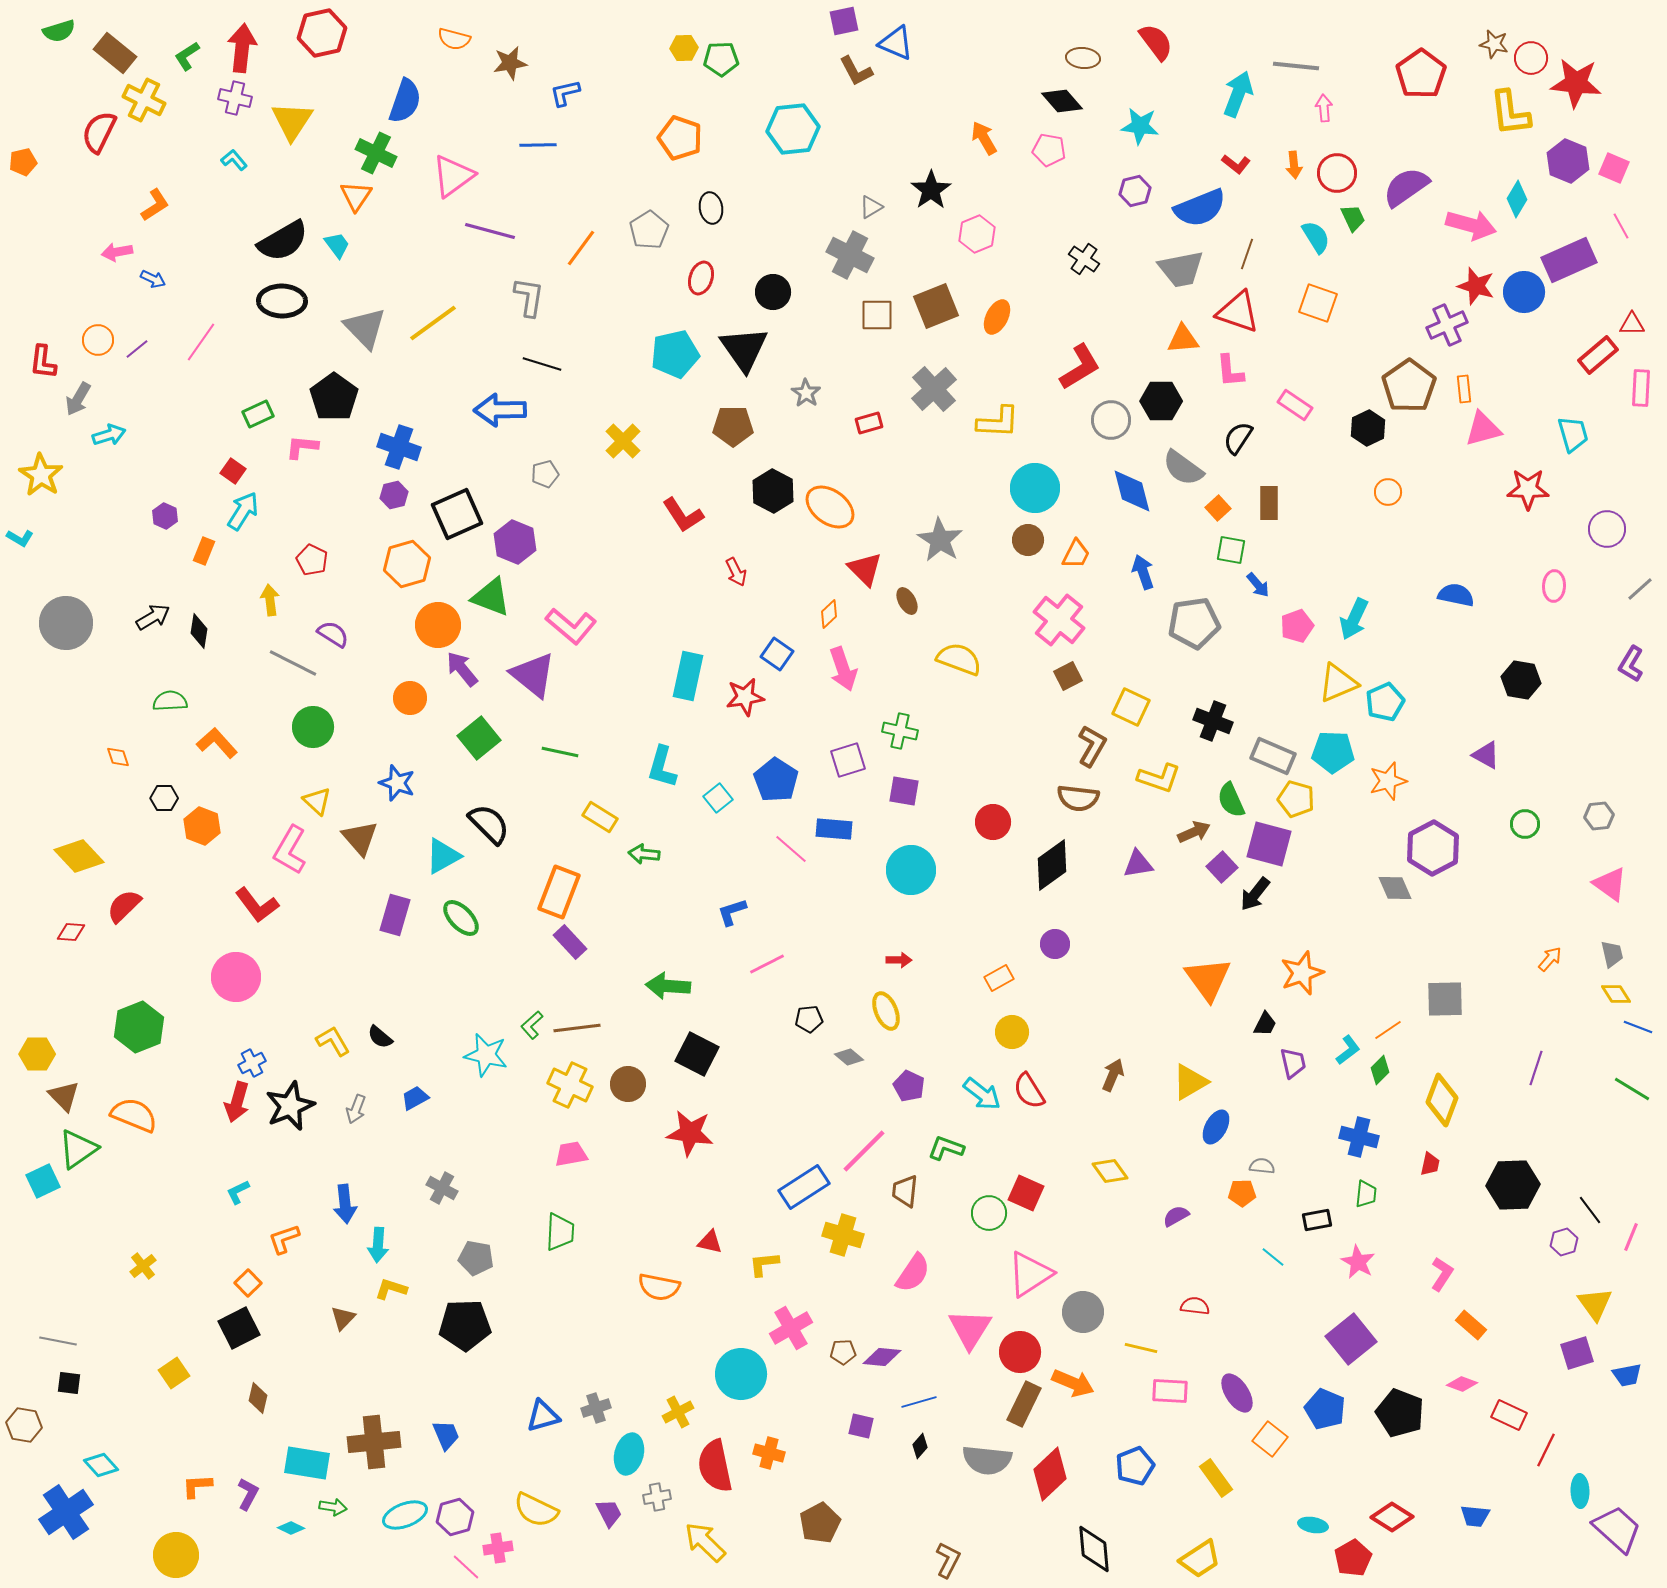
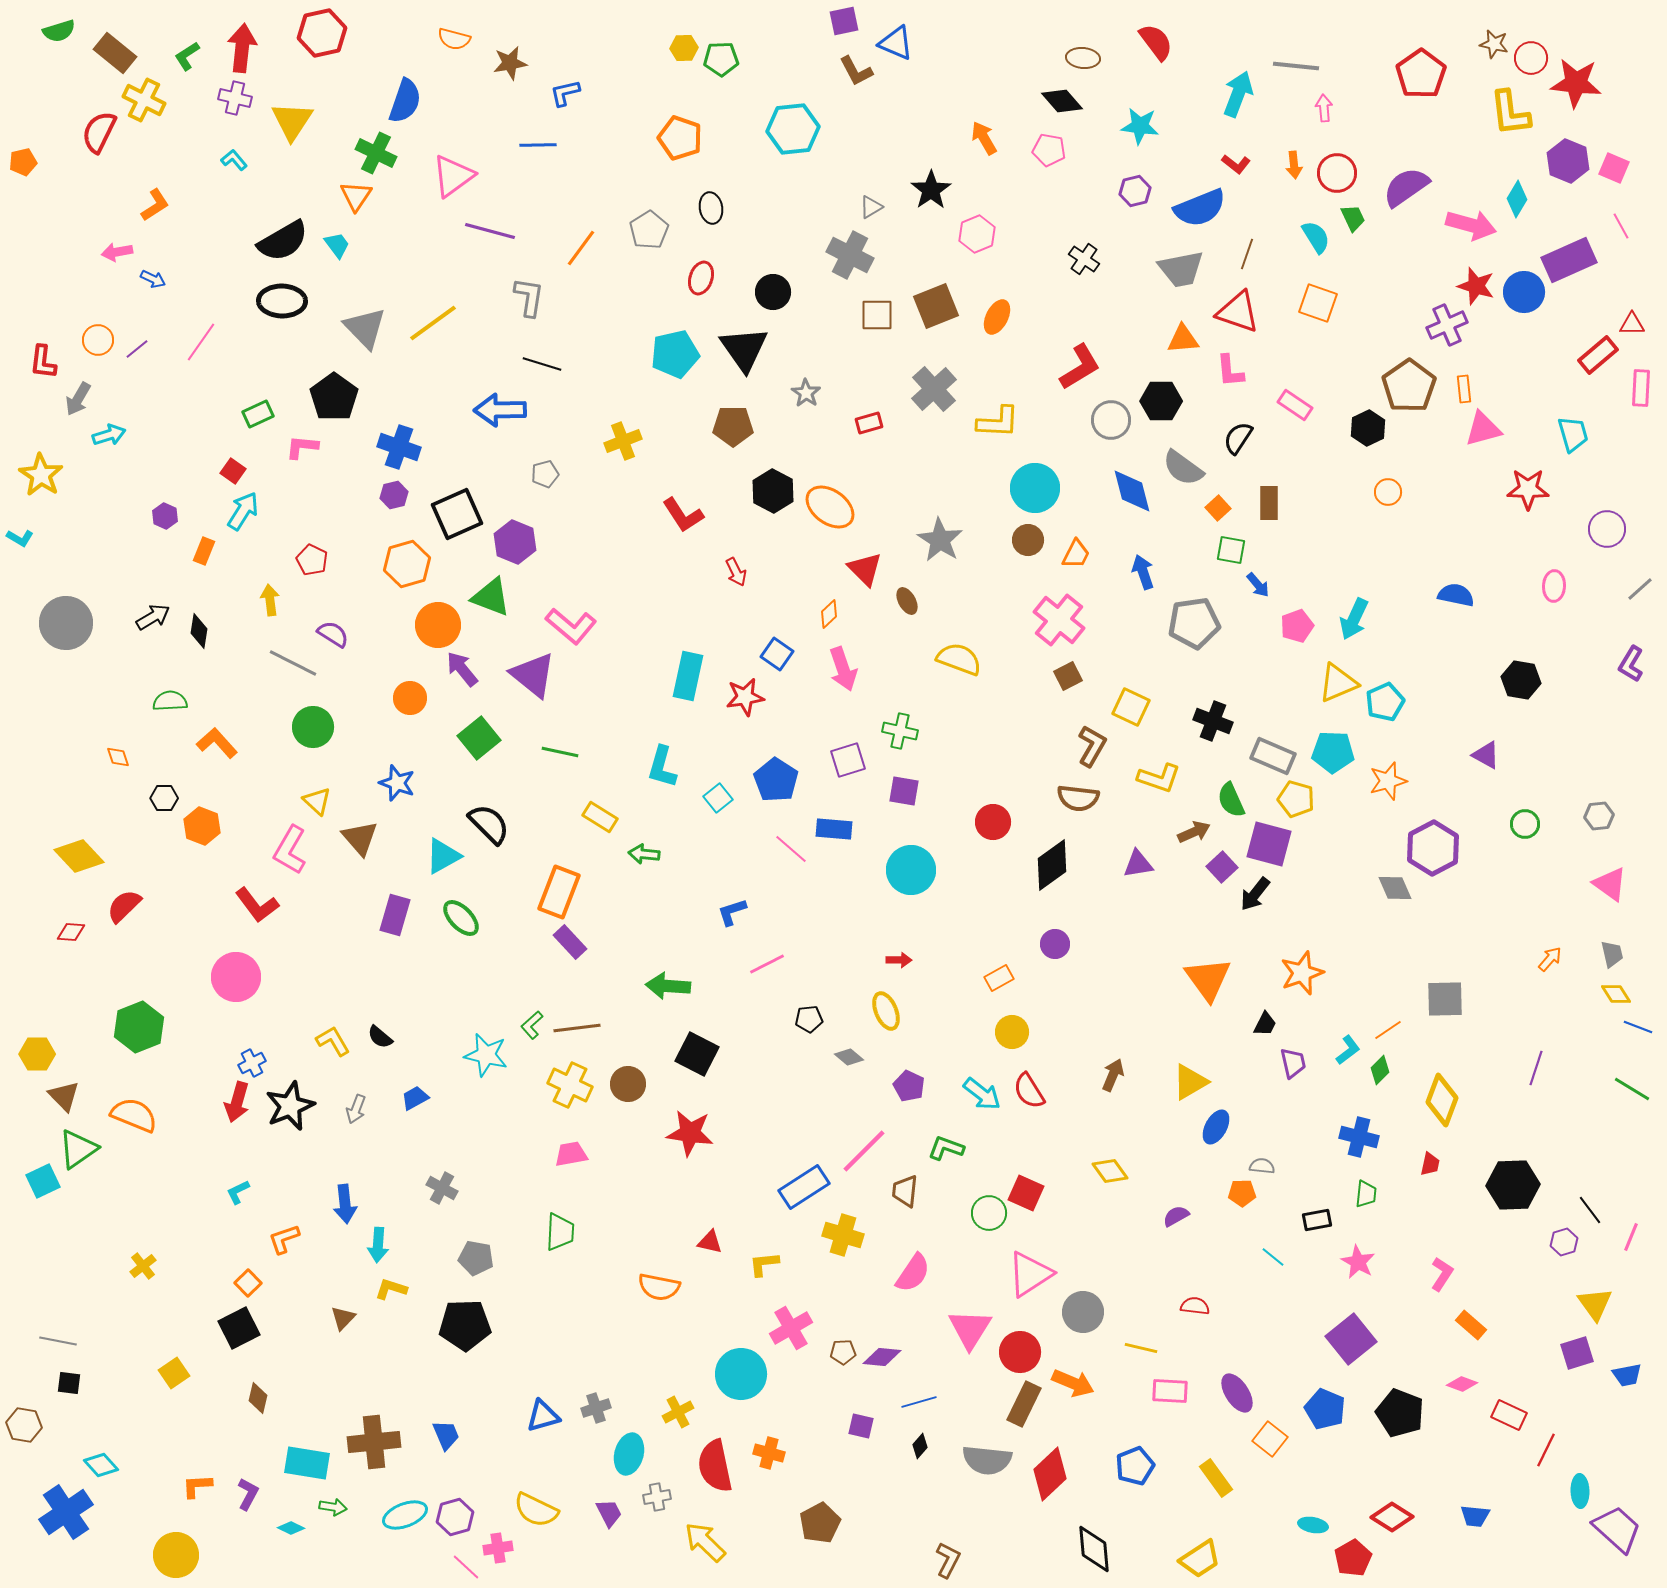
yellow cross at (623, 441): rotated 24 degrees clockwise
